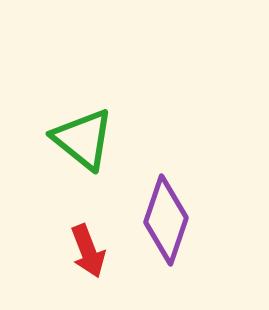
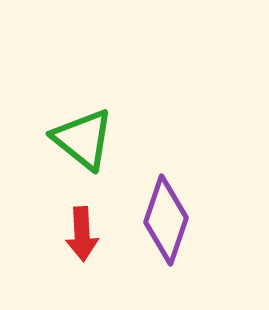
red arrow: moved 6 px left, 17 px up; rotated 18 degrees clockwise
